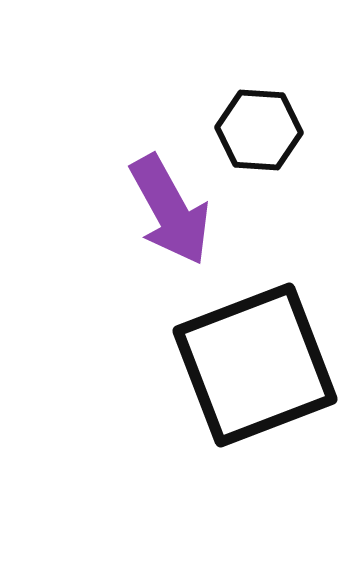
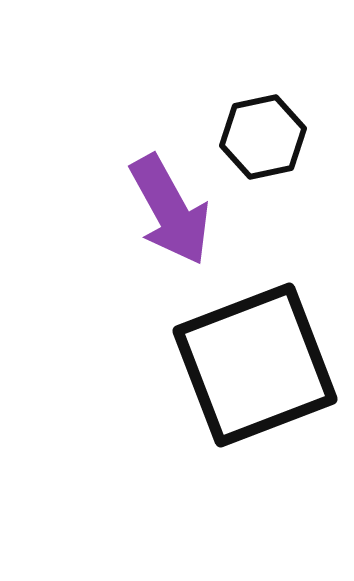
black hexagon: moved 4 px right, 7 px down; rotated 16 degrees counterclockwise
